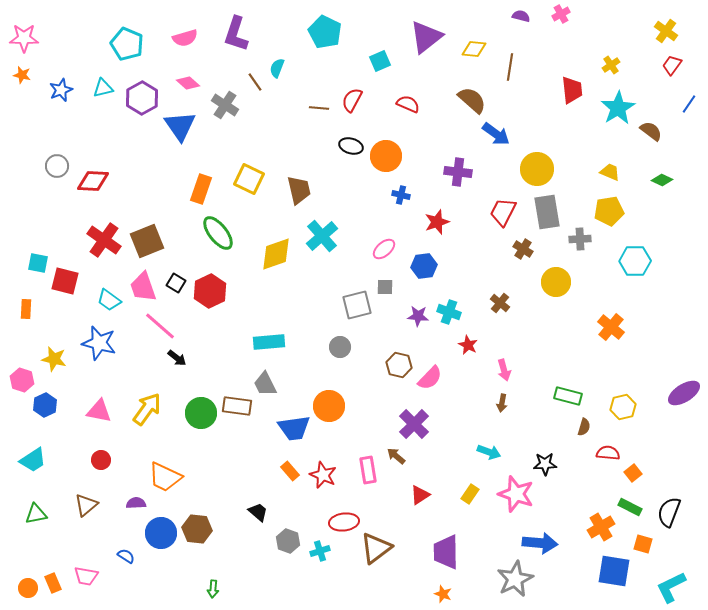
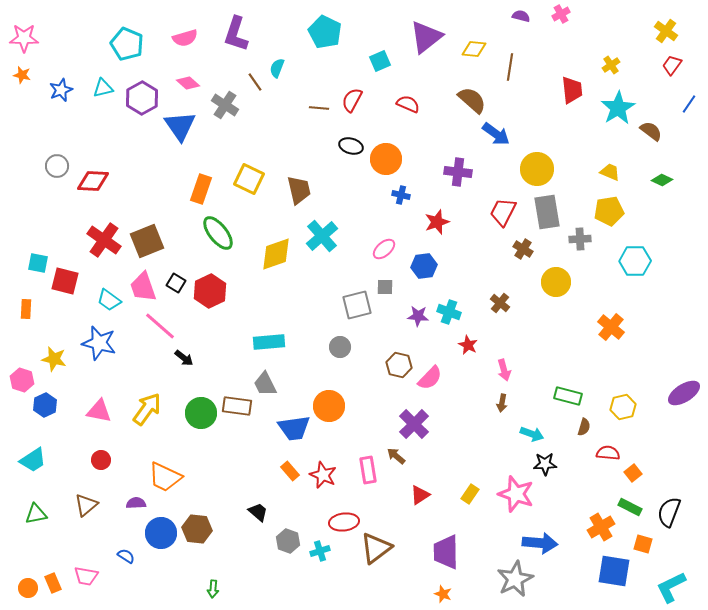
orange circle at (386, 156): moved 3 px down
black arrow at (177, 358): moved 7 px right
cyan arrow at (489, 452): moved 43 px right, 18 px up
